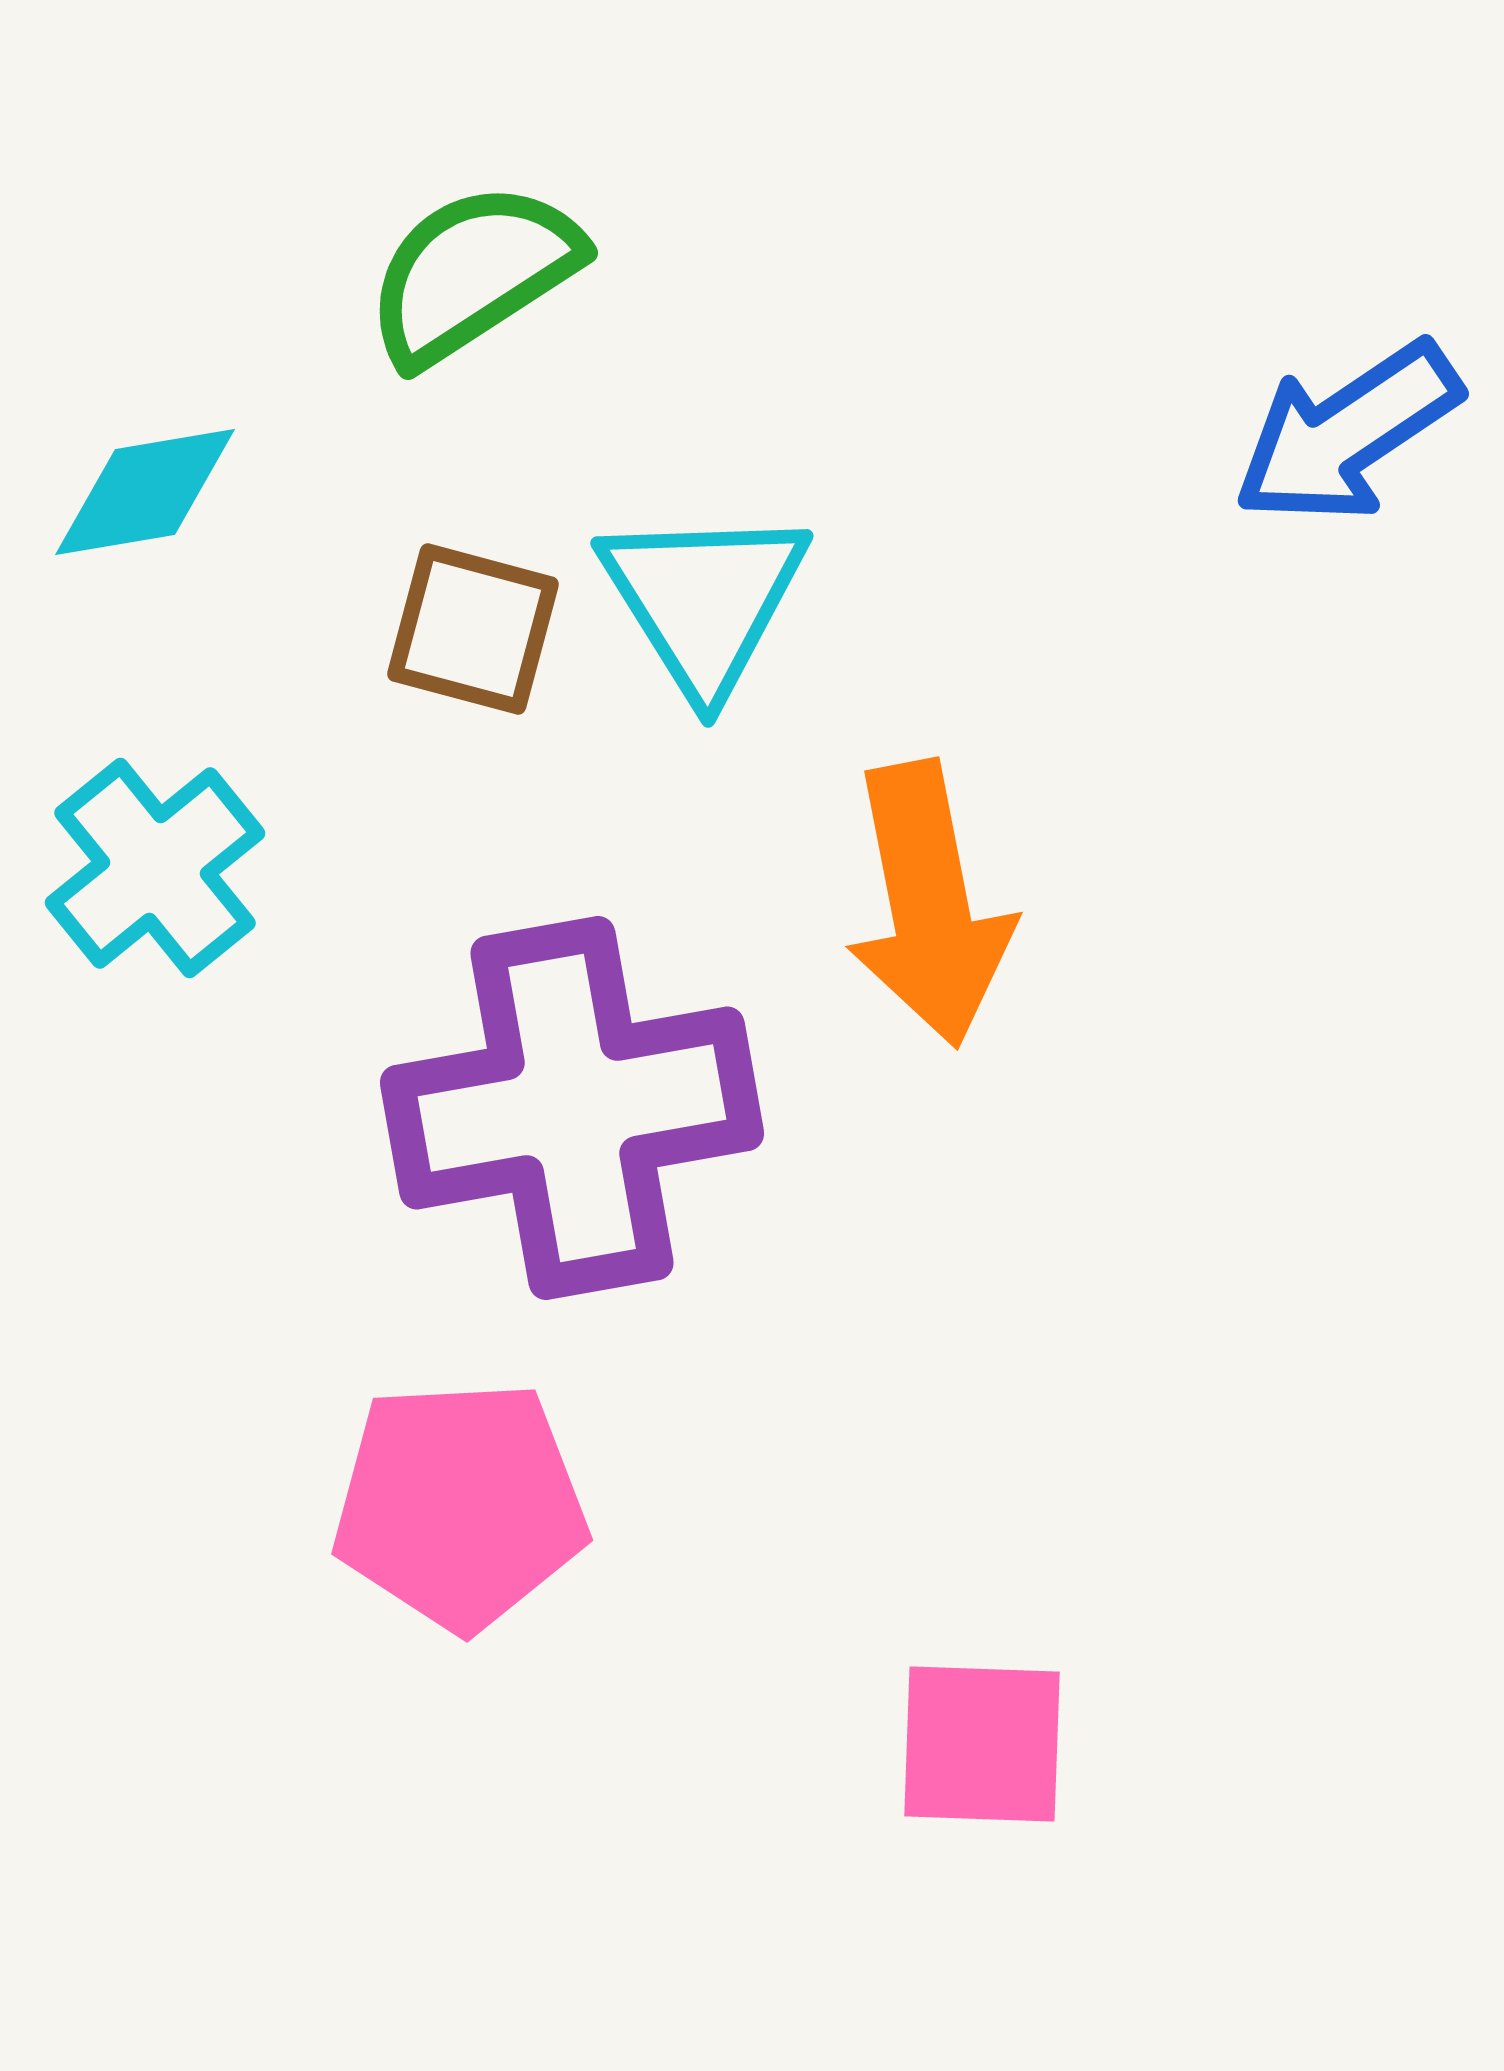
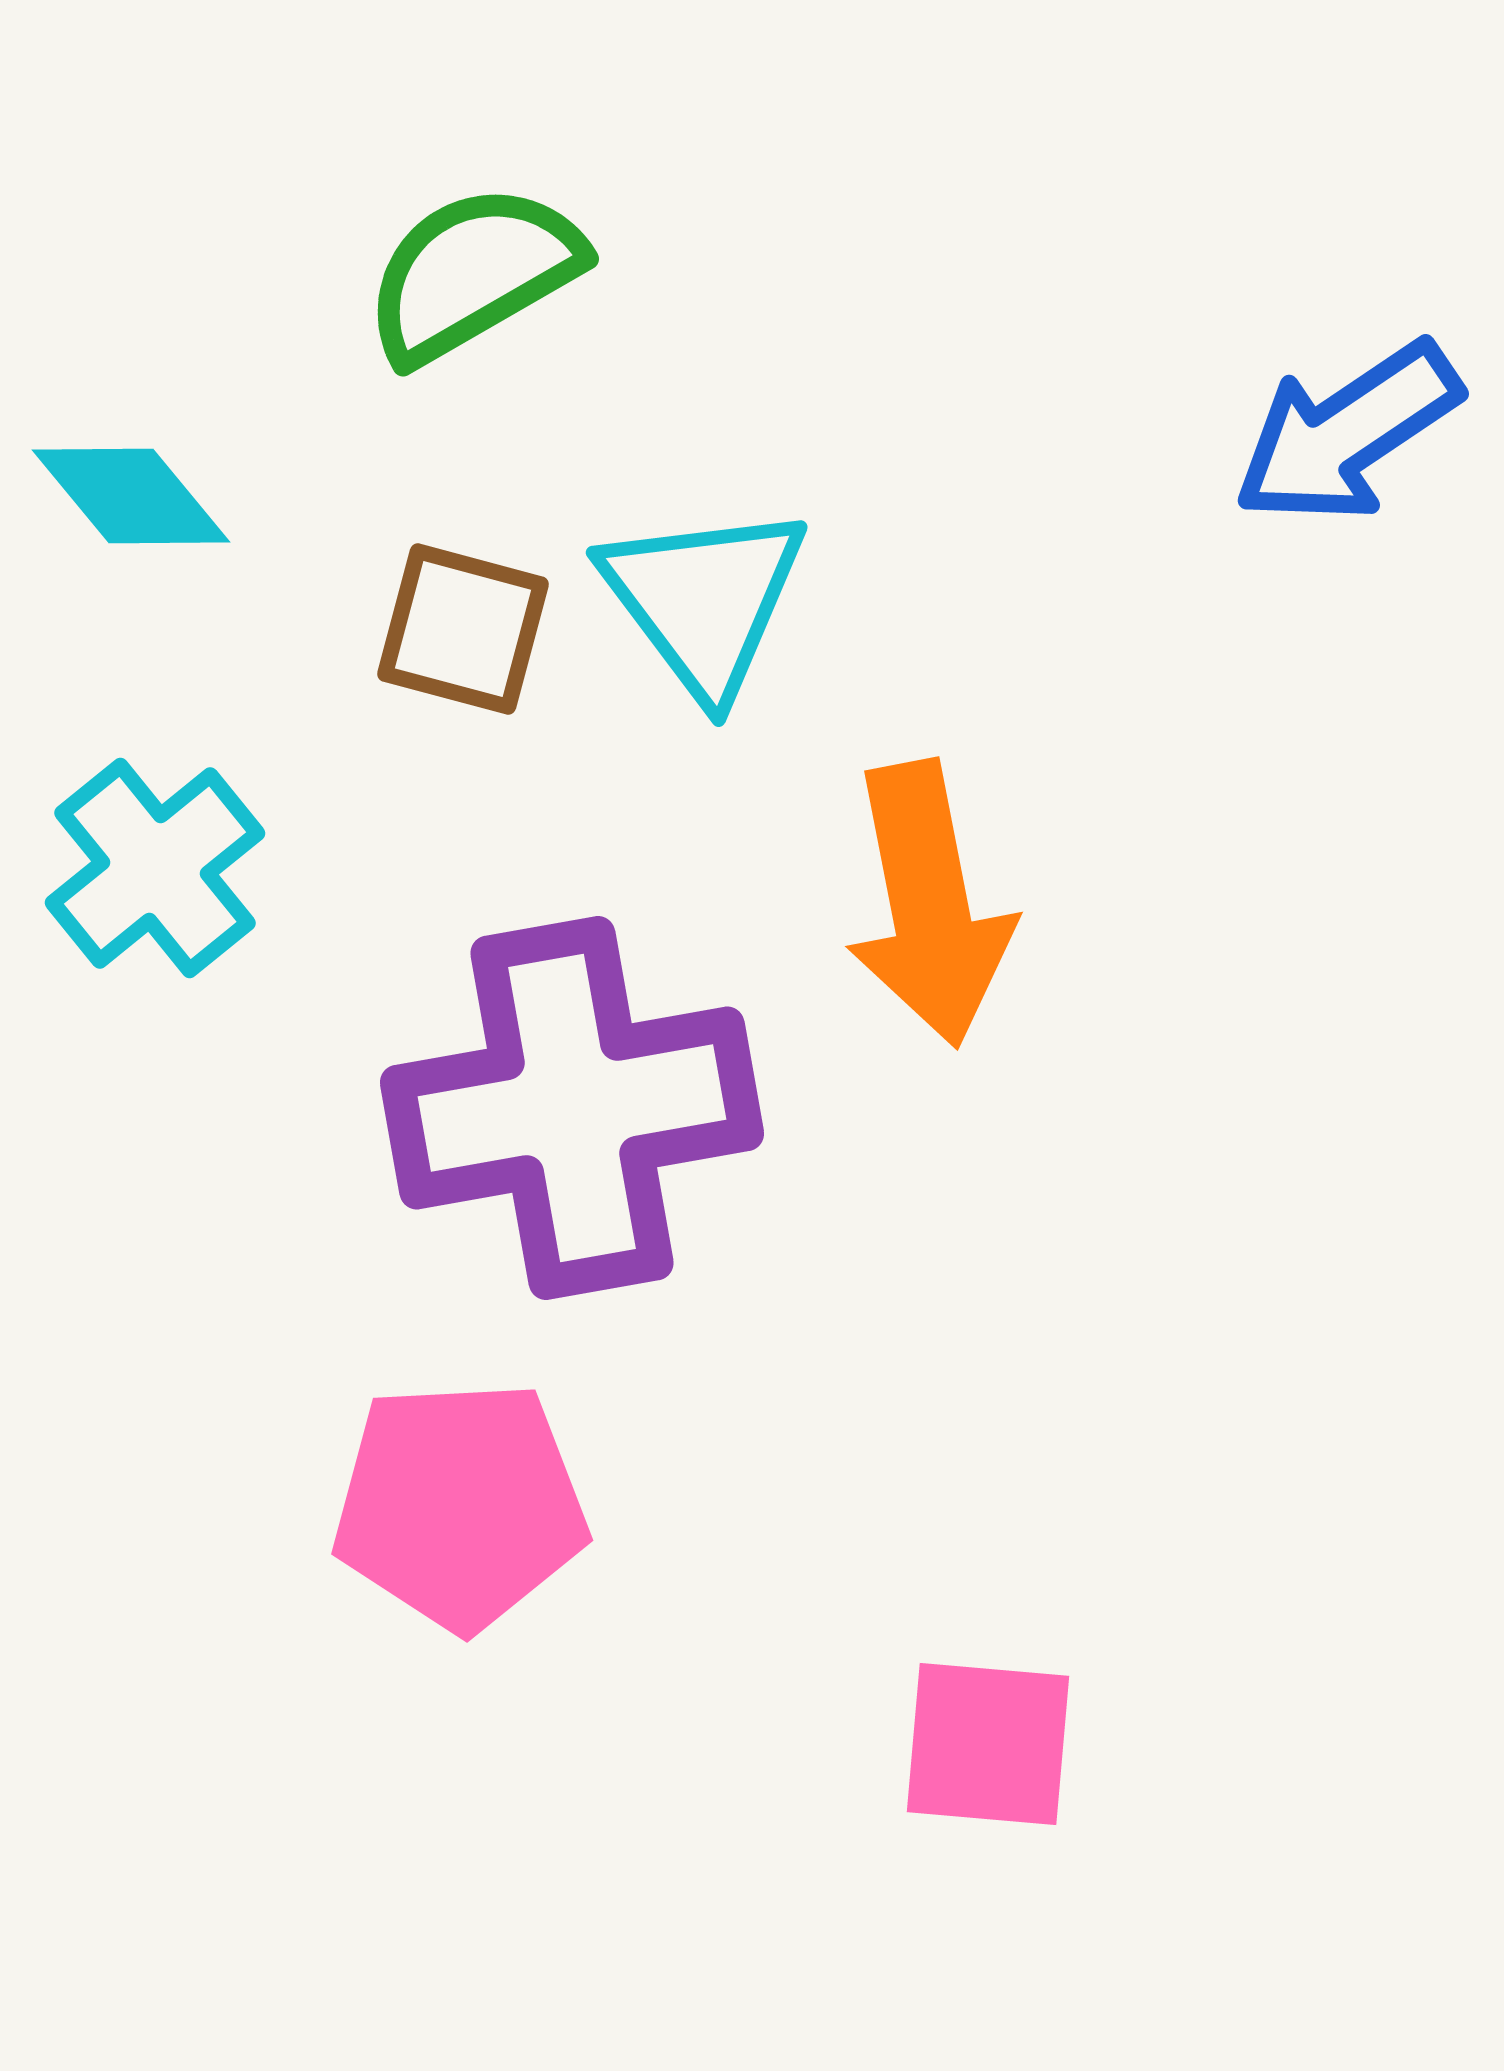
green semicircle: rotated 3 degrees clockwise
cyan diamond: moved 14 px left, 4 px down; rotated 60 degrees clockwise
cyan triangle: rotated 5 degrees counterclockwise
brown square: moved 10 px left
pink square: moved 6 px right; rotated 3 degrees clockwise
